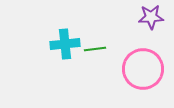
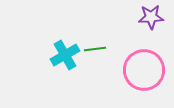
cyan cross: moved 11 px down; rotated 24 degrees counterclockwise
pink circle: moved 1 px right, 1 px down
